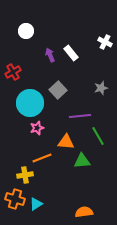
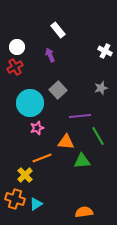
white circle: moved 9 px left, 16 px down
white cross: moved 9 px down
white rectangle: moved 13 px left, 23 px up
red cross: moved 2 px right, 5 px up
yellow cross: rotated 35 degrees counterclockwise
